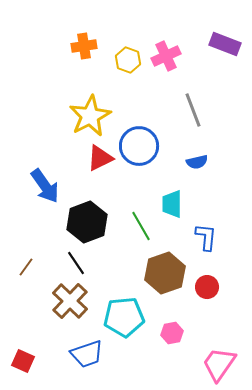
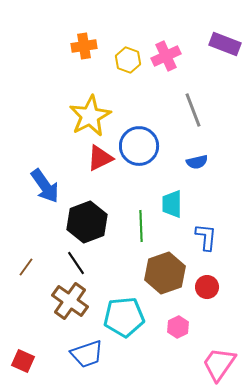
green line: rotated 28 degrees clockwise
brown cross: rotated 9 degrees counterclockwise
pink hexagon: moved 6 px right, 6 px up; rotated 15 degrees counterclockwise
